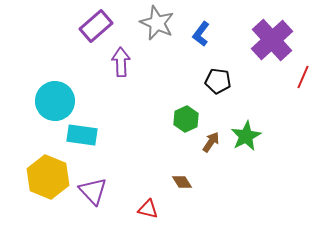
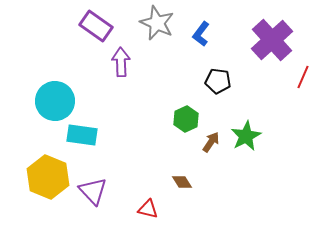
purple rectangle: rotated 76 degrees clockwise
